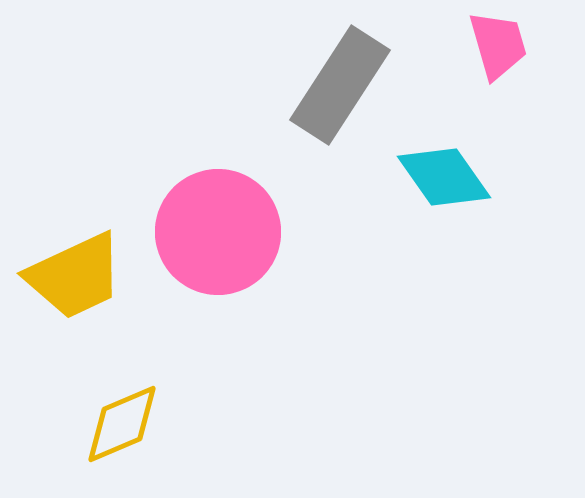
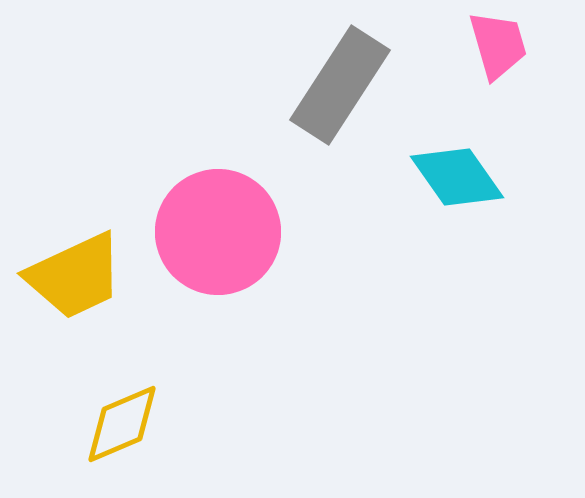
cyan diamond: moved 13 px right
